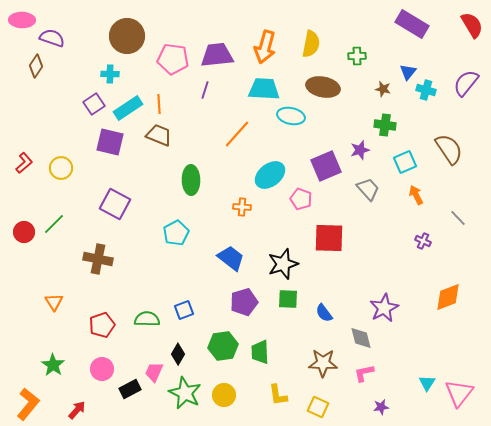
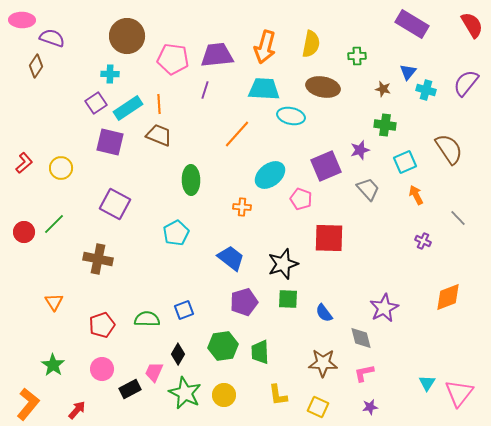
purple square at (94, 104): moved 2 px right, 1 px up
purple star at (381, 407): moved 11 px left
